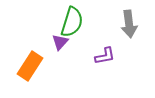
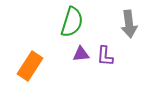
purple triangle: moved 21 px right, 12 px down; rotated 42 degrees clockwise
purple L-shape: rotated 105 degrees clockwise
